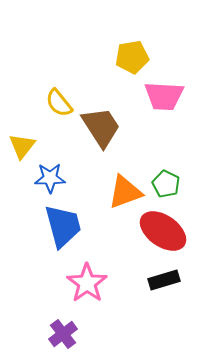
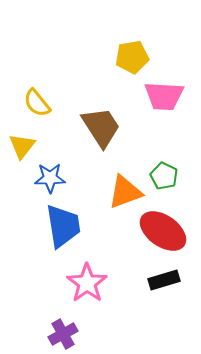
yellow semicircle: moved 22 px left
green pentagon: moved 2 px left, 8 px up
blue trapezoid: rotated 6 degrees clockwise
purple cross: rotated 8 degrees clockwise
